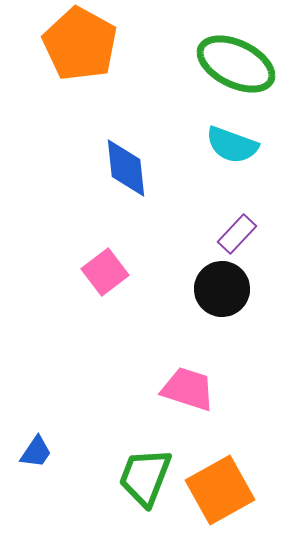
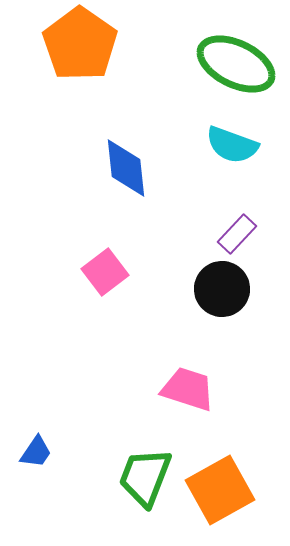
orange pentagon: rotated 6 degrees clockwise
